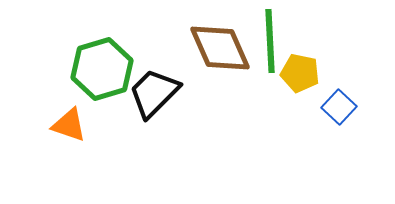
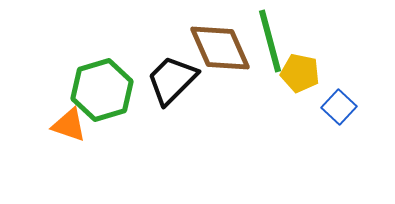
green line: rotated 12 degrees counterclockwise
green hexagon: moved 21 px down
black trapezoid: moved 18 px right, 13 px up
